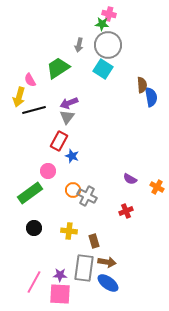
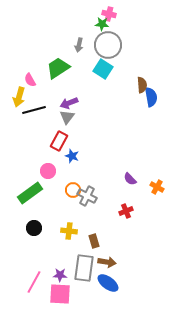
purple semicircle: rotated 16 degrees clockwise
